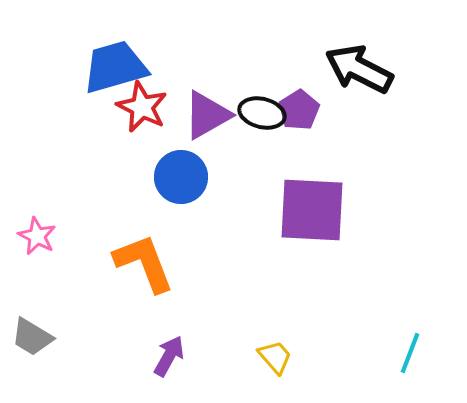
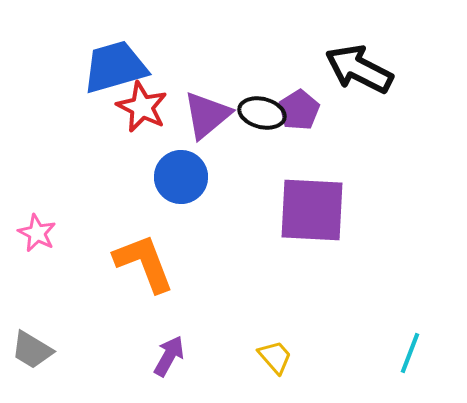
purple triangle: rotated 10 degrees counterclockwise
pink star: moved 3 px up
gray trapezoid: moved 13 px down
